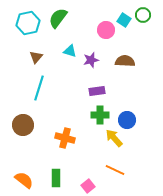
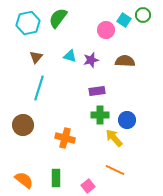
cyan triangle: moved 5 px down
